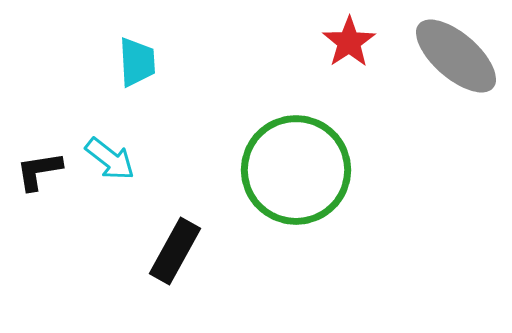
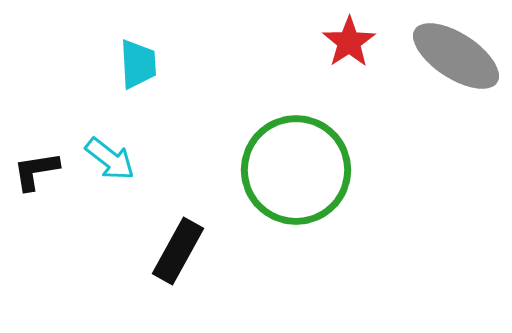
gray ellipse: rotated 8 degrees counterclockwise
cyan trapezoid: moved 1 px right, 2 px down
black L-shape: moved 3 px left
black rectangle: moved 3 px right
